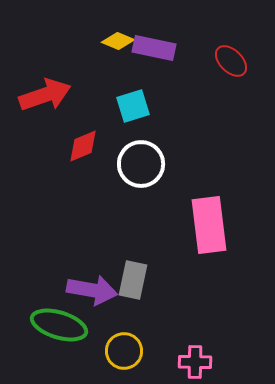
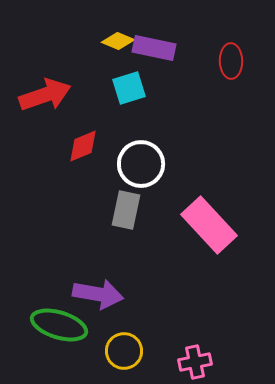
red ellipse: rotated 44 degrees clockwise
cyan square: moved 4 px left, 18 px up
pink rectangle: rotated 36 degrees counterclockwise
gray rectangle: moved 7 px left, 70 px up
purple arrow: moved 6 px right, 4 px down
pink cross: rotated 12 degrees counterclockwise
